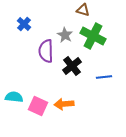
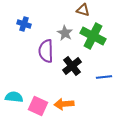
blue cross: rotated 24 degrees counterclockwise
gray star: moved 2 px up
